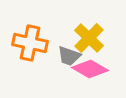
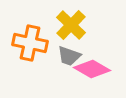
yellow cross: moved 18 px left, 13 px up
pink diamond: moved 2 px right
